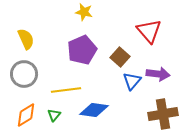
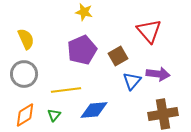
brown square: moved 2 px left, 1 px up; rotated 18 degrees clockwise
blue diamond: rotated 12 degrees counterclockwise
orange diamond: moved 1 px left
